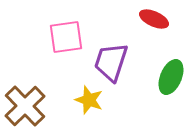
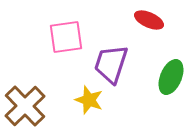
red ellipse: moved 5 px left, 1 px down
purple trapezoid: moved 2 px down
